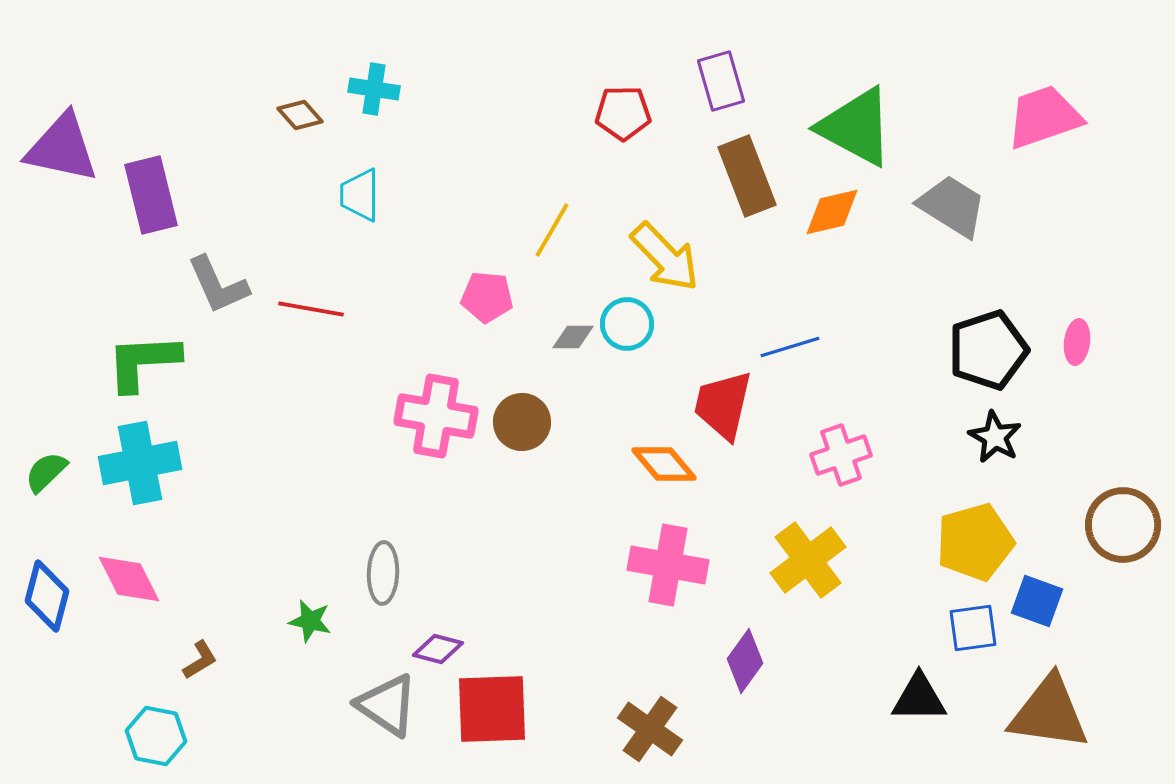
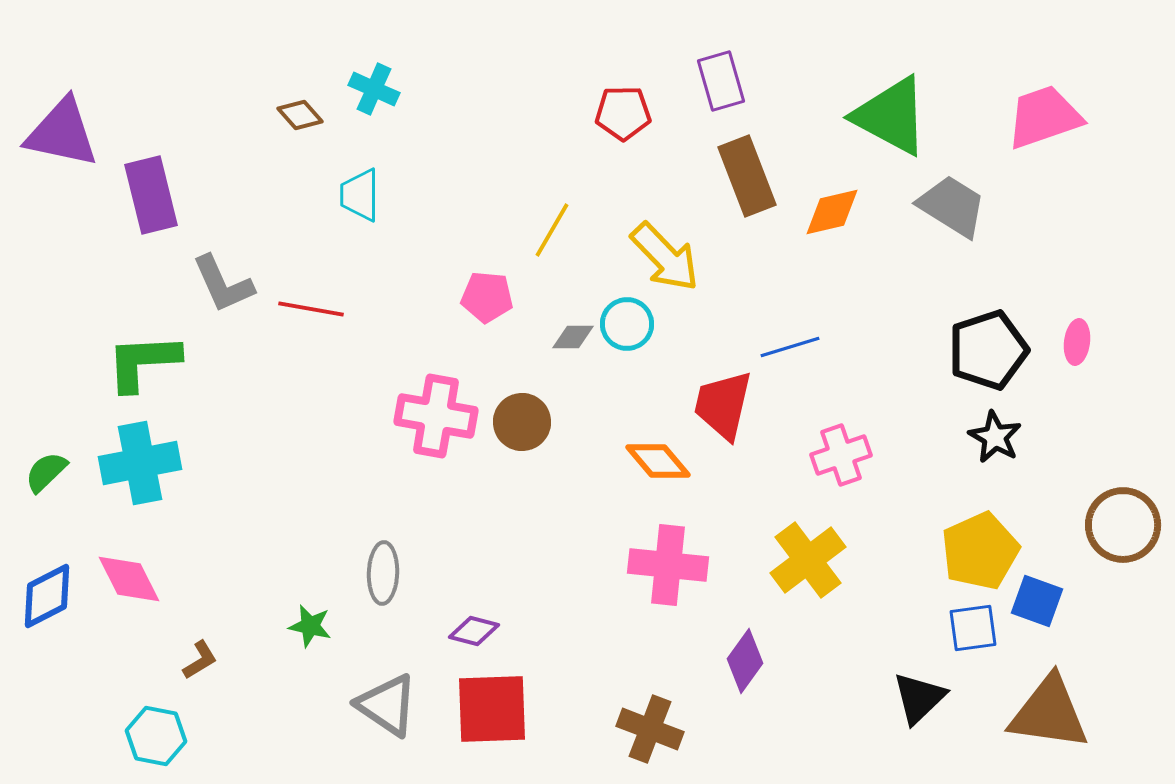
cyan cross at (374, 89): rotated 15 degrees clockwise
green triangle at (856, 127): moved 35 px right, 11 px up
purple triangle at (62, 148): moved 15 px up
gray L-shape at (218, 285): moved 5 px right, 1 px up
orange diamond at (664, 464): moved 6 px left, 3 px up
yellow pentagon at (975, 542): moved 5 px right, 9 px down; rotated 8 degrees counterclockwise
pink cross at (668, 565): rotated 4 degrees counterclockwise
blue diamond at (47, 596): rotated 48 degrees clockwise
green star at (310, 621): moved 5 px down
purple diamond at (438, 649): moved 36 px right, 18 px up
black triangle at (919, 698): rotated 44 degrees counterclockwise
brown cross at (650, 729): rotated 14 degrees counterclockwise
